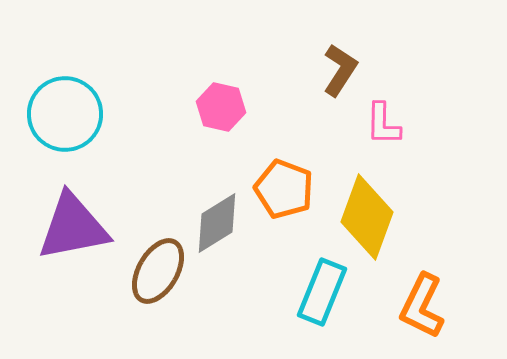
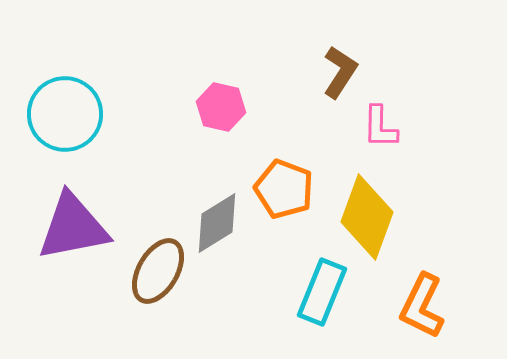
brown L-shape: moved 2 px down
pink L-shape: moved 3 px left, 3 px down
